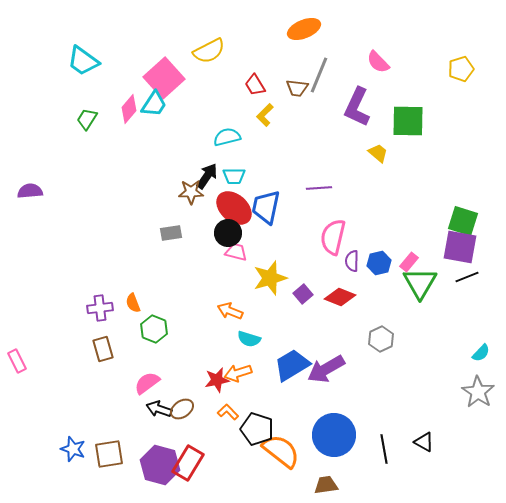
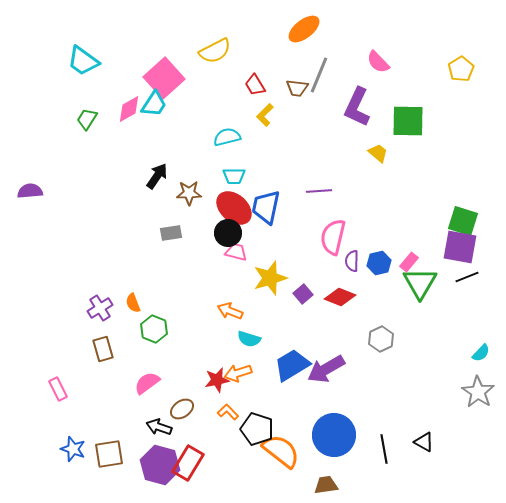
orange ellipse at (304, 29): rotated 16 degrees counterclockwise
yellow semicircle at (209, 51): moved 6 px right
yellow pentagon at (461, 69): rotated 15 degrees counterclockwise
pink diamond at (129, 109): rotated 20 degrees clockwise
black arrow at (207, 176): moved 50 px left
purple line at (319, 188): moved 3 px down
brown star at (191, 192): moved 2 px left, 1 px down
purple cross at (100, 308): rotated 25 degrees counterclockwise
pink rectangle at (17, 361): moved 41 px right, 28 px down
black arrow at (159, 409): moved 18 px down
